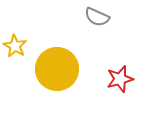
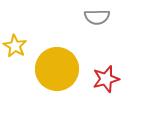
gray semicircle: rotated 25 degrees counterclockwise
red star: moved 14 px left
